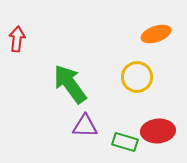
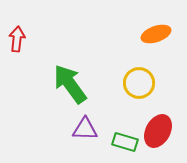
yellow circle: moved 2 px right, 6 px down
purple triangle: moved 3 px down
red ellipse: rotated 56 degrees counterclockwise
